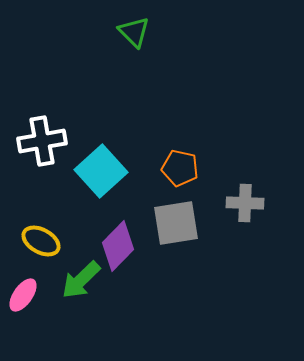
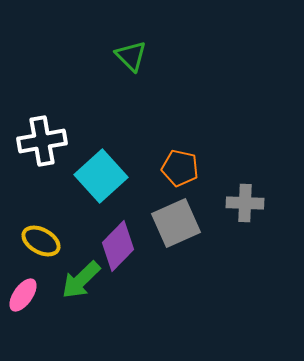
green triangle: moved 3 px left, 24 px down
cyan square: moved 5 px down
gray square: rotated 15 degrees counterclockwise
